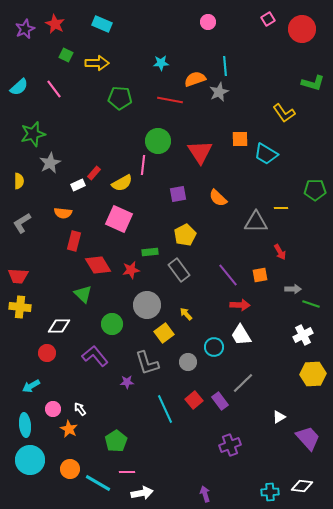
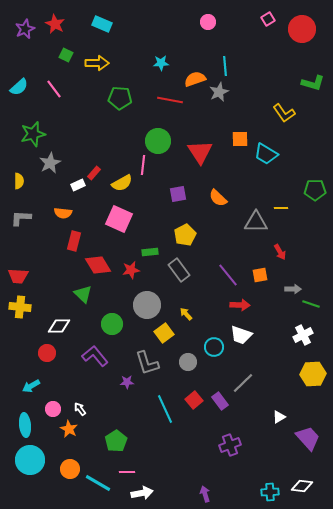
gray L-shape at (22, 223): moved 1 px left, 5 px up; rotated 35 degrees clockwise
white trapezoid at (241, 335): rotated 40 degrees counterclockwise
